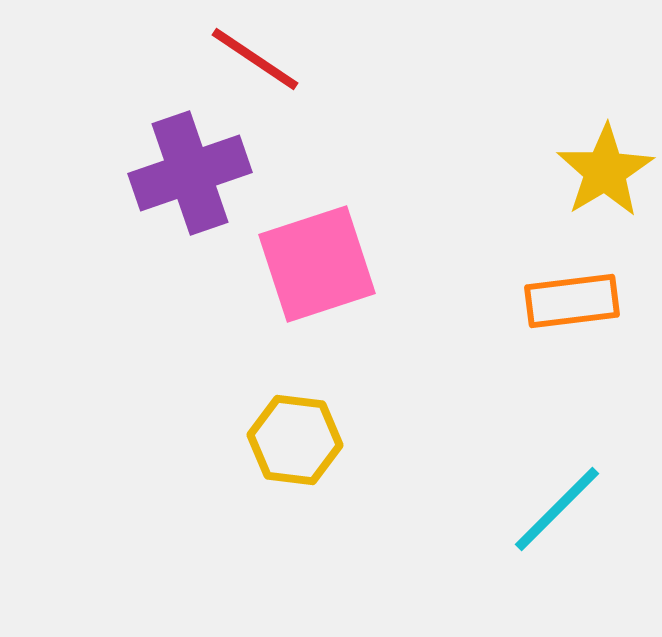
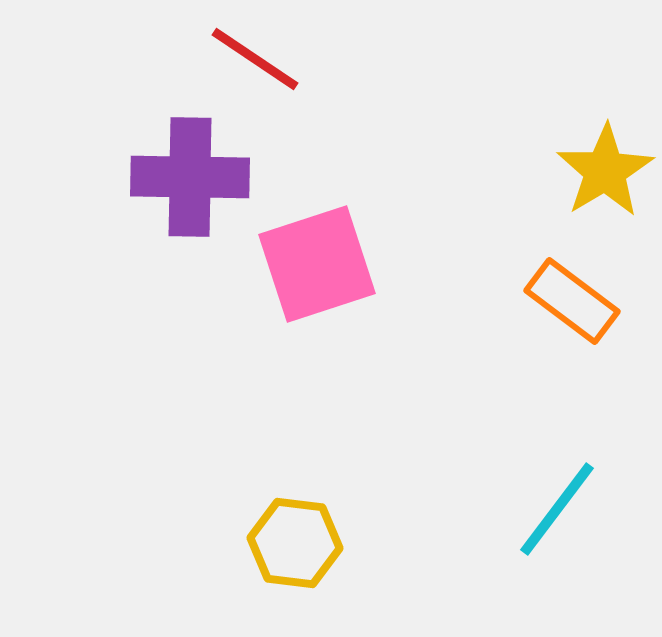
purple cross: moved 4 px down; rotated 20 degrees clockwise
orange rectangle: rotated 44 degrees clockwise
yellow hexagon: moved 103 px down
cyan line: rotated 8 degrees counterclockwise
